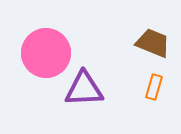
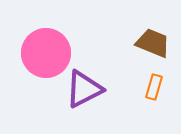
purple triangle: rotated 24 degrees counterclockwise
